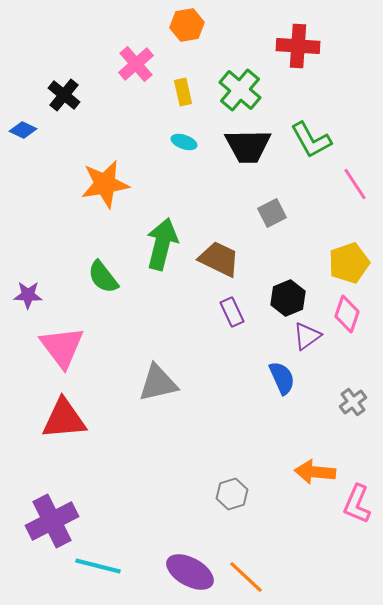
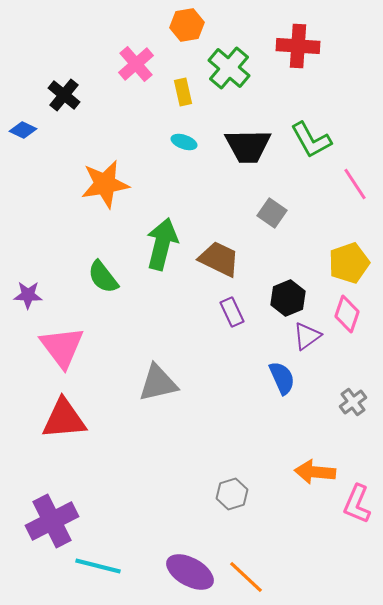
green cross: moved 11 px left, 22 px up
gray square: rotated 28 degrees counterclockwise
